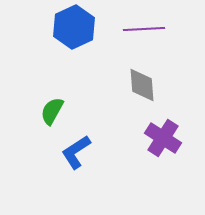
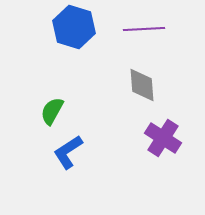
blue hexagon: rotated 18 degrees counterclockwise
blue L-shape: moved 8 px left
